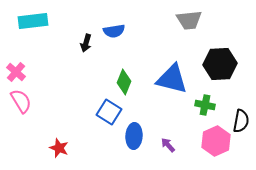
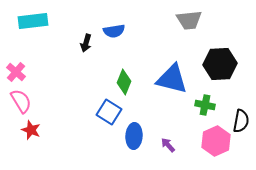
red star: moved 28 px left, 18 px up
